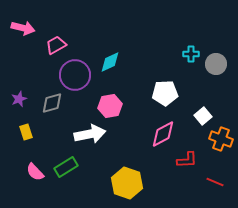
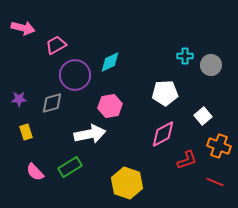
cyan cross: moved 6 px left, 2 px down
gray circle: moved 5 px left, 1 px down
purple star: rotated 21 degrees clockwise
orange cross: moved 2 px left, 7 px down
red L-shape: rotated 15 degrees counterclockwise
green rectangle: moved 4 px right
